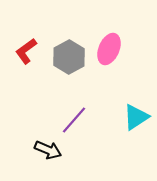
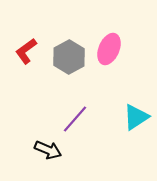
purple line: moved 1 px right, 1 px up
